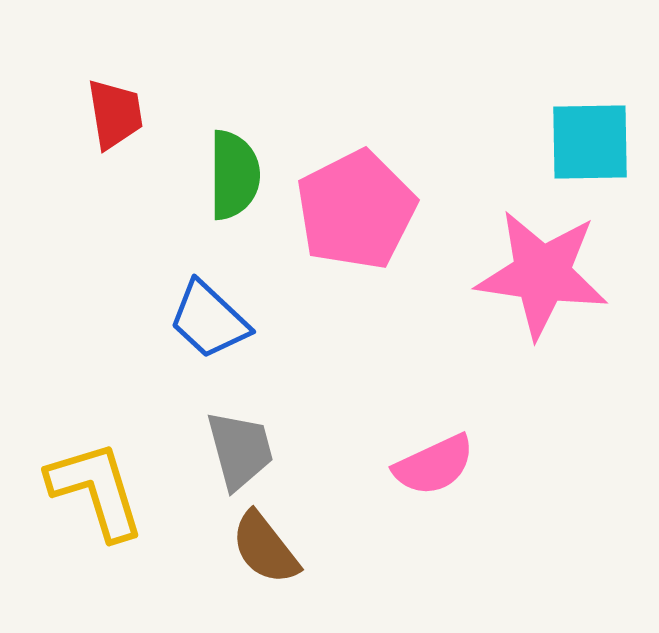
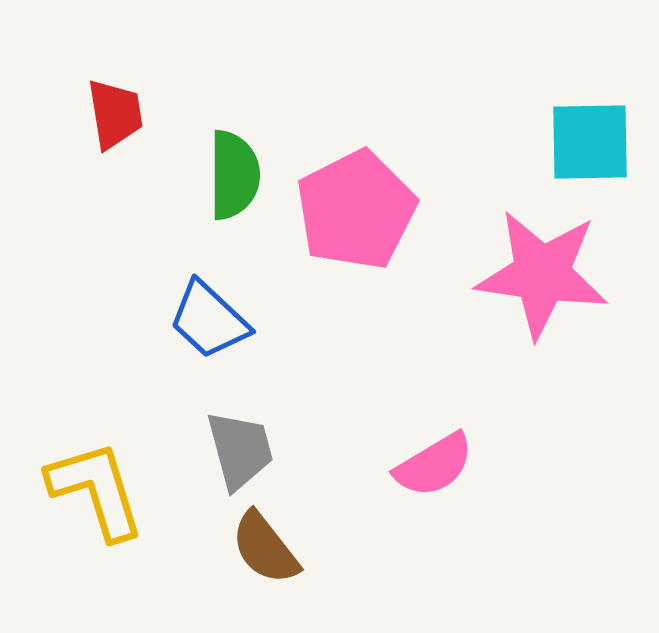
pink semicircle: rotated 6 degrees counterclockwise
